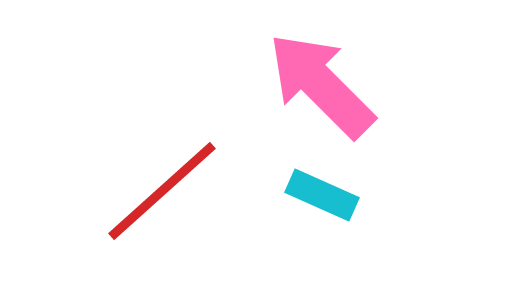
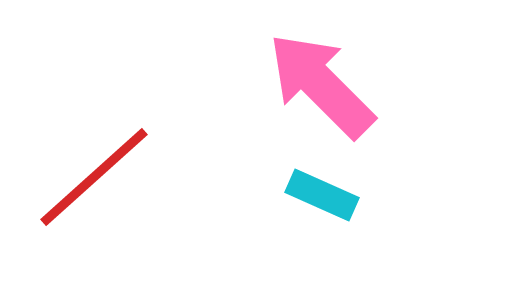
red line: moved 68 px left, 14 px up
